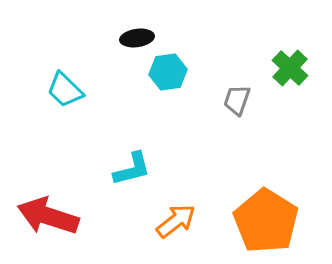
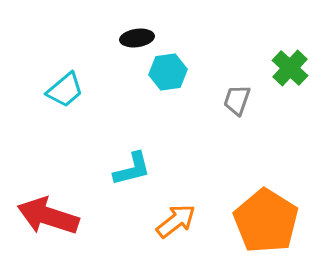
cyan trapezoid: rotated 84 degrees counterclockwise
